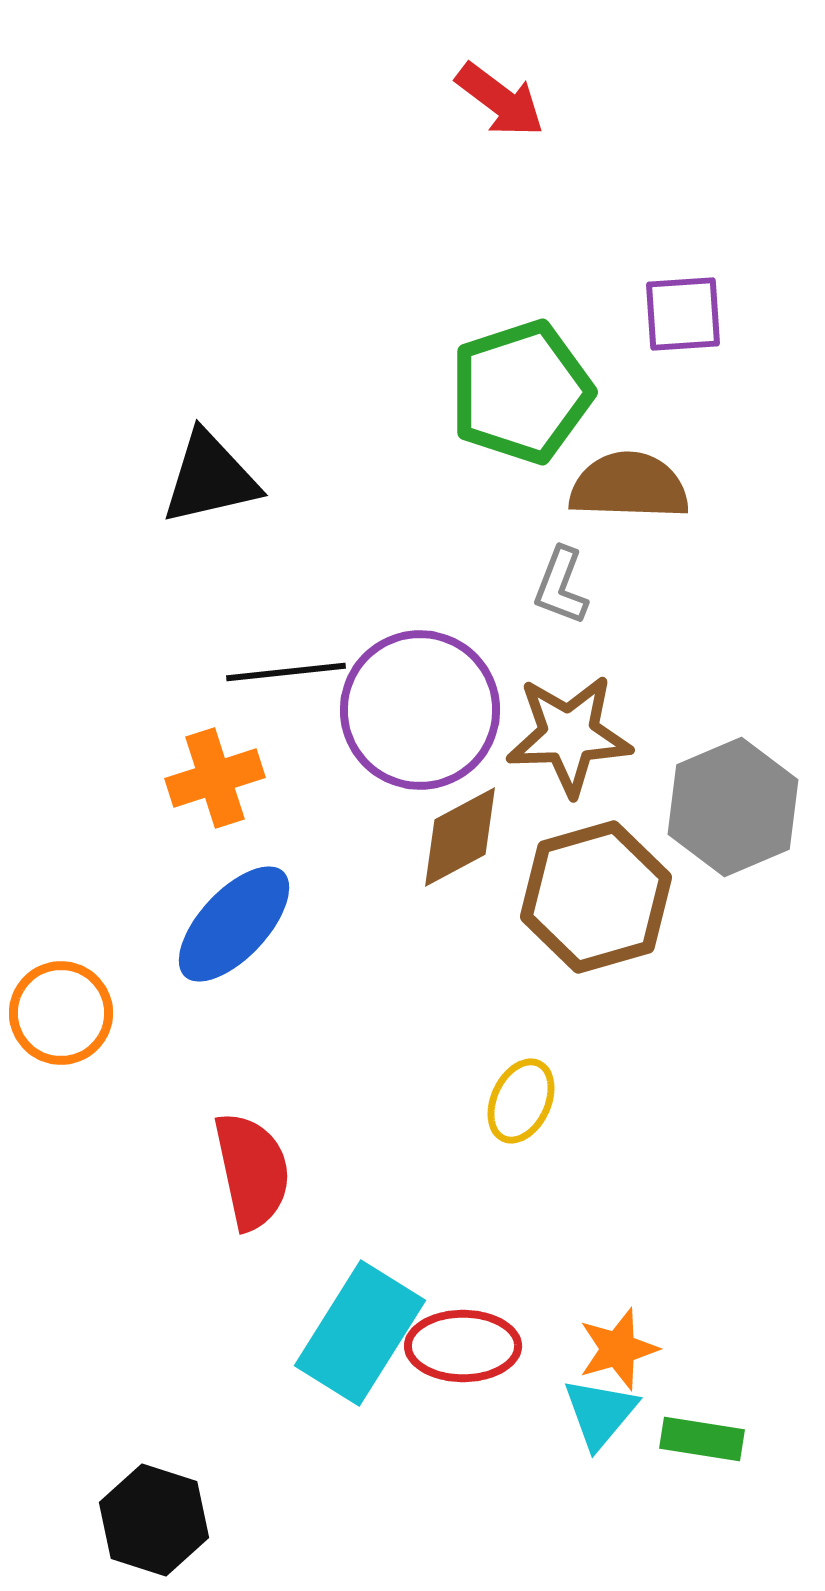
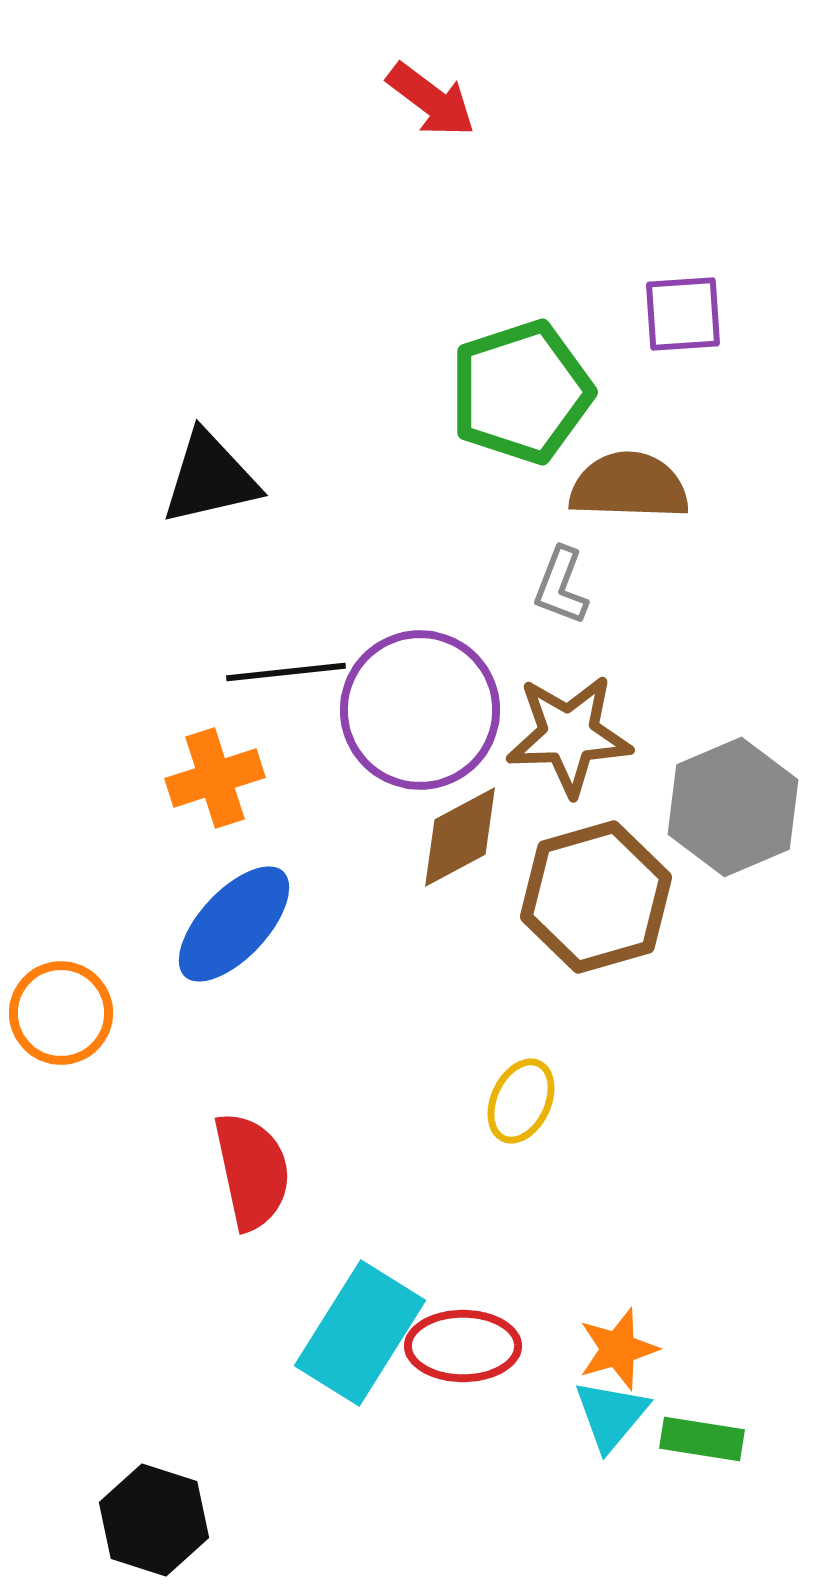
red arrow: moved 69 px left
cyan triangle: moved 11 px right, 2 px down
